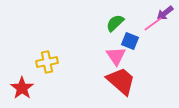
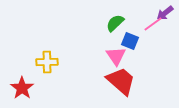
yellow cross: rotated 10 degrees clockwise
